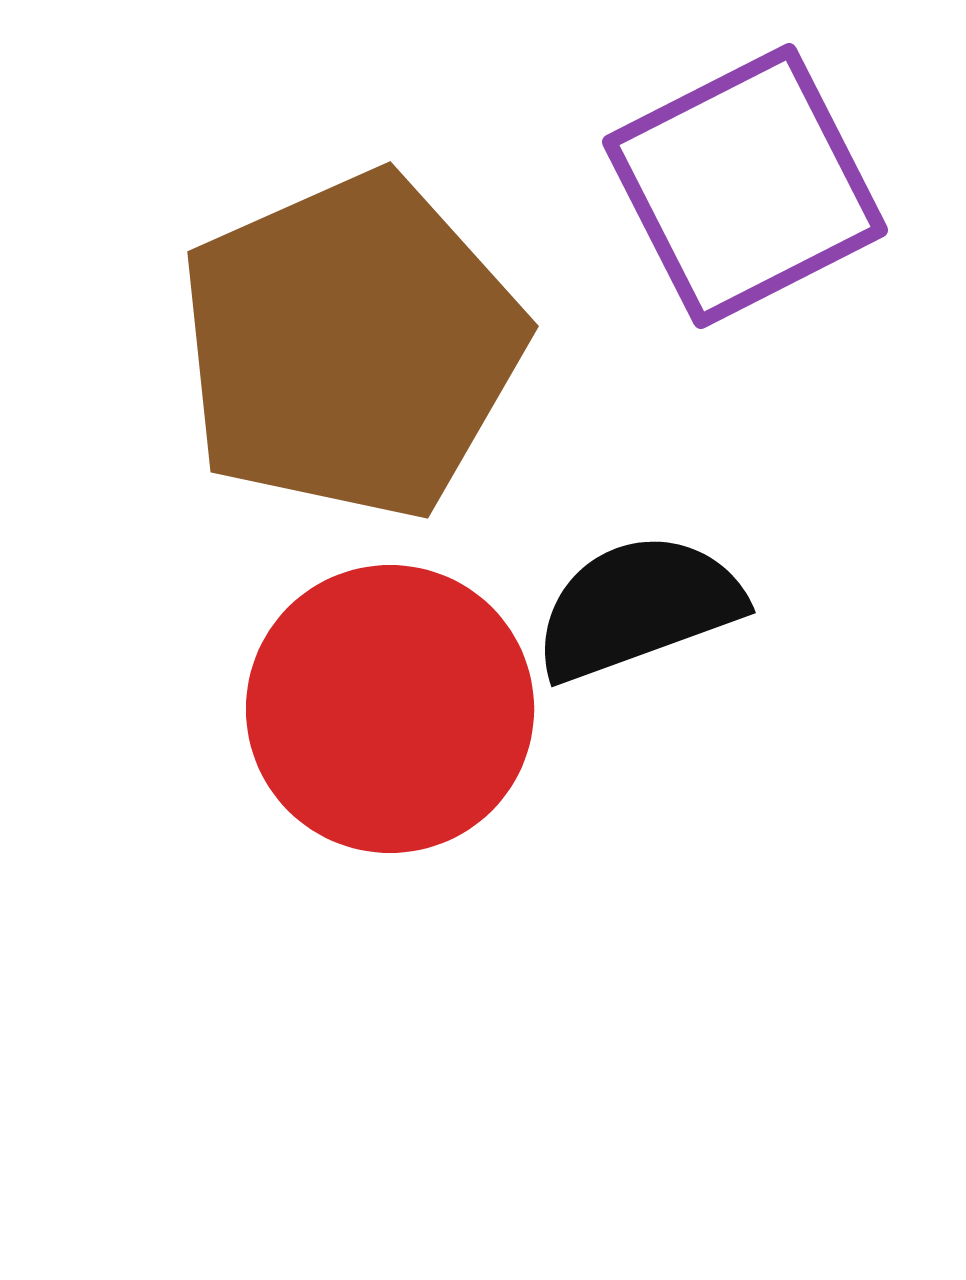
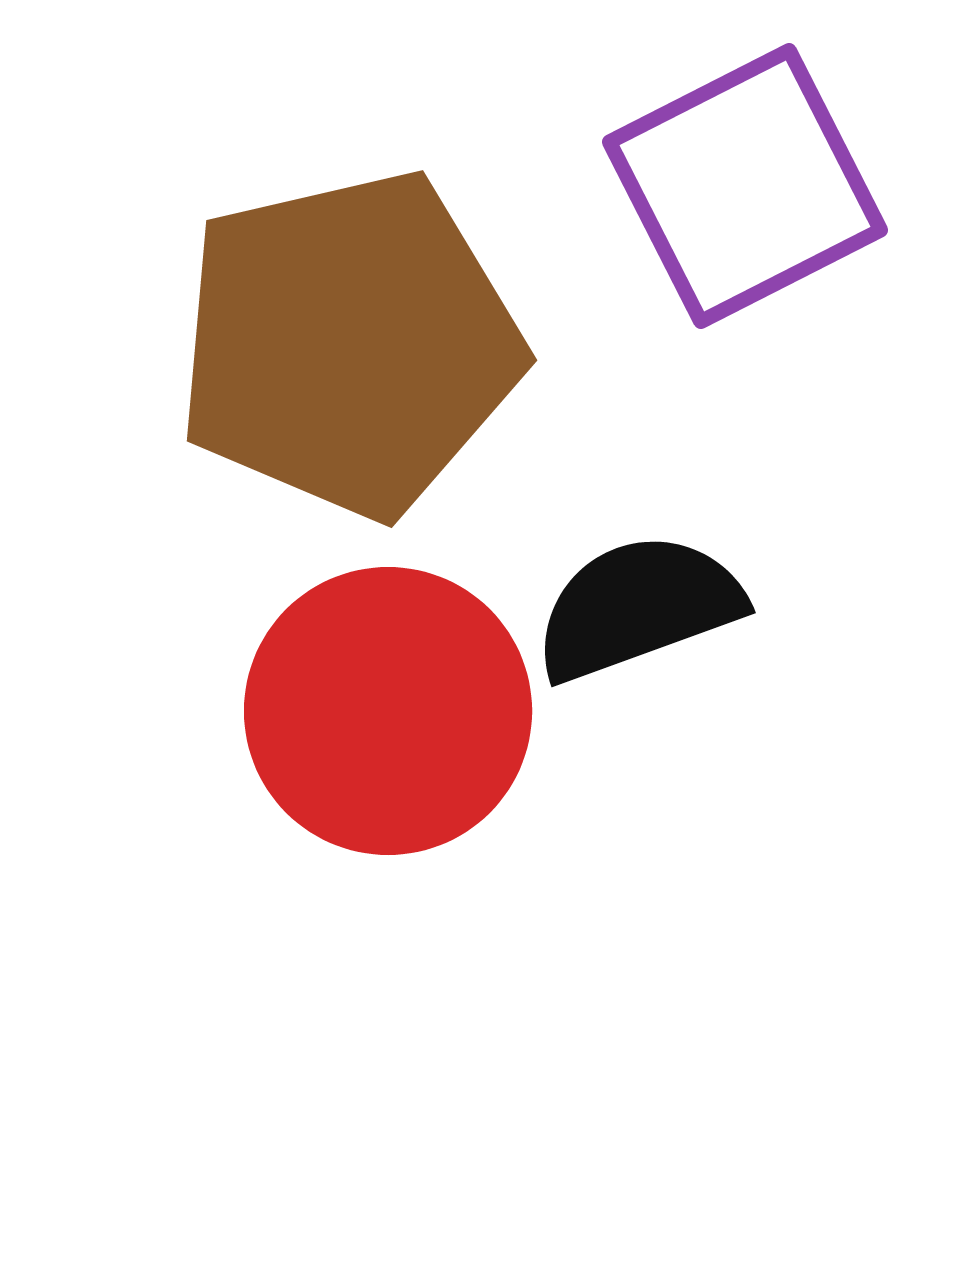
brown pentagon: moved 2 px left, 2 px up; rotated 11 degrees clockwise
red circle: moved 2 px left, 2 px down
